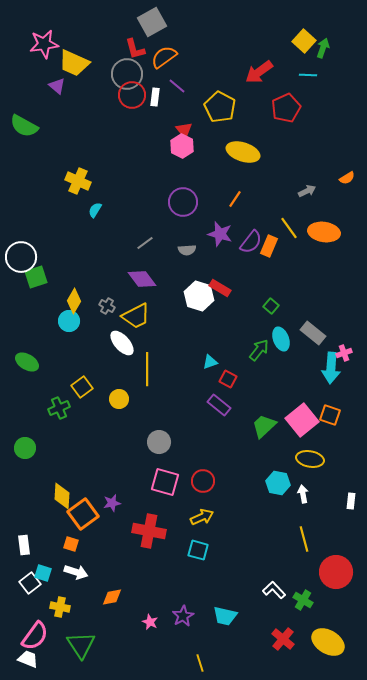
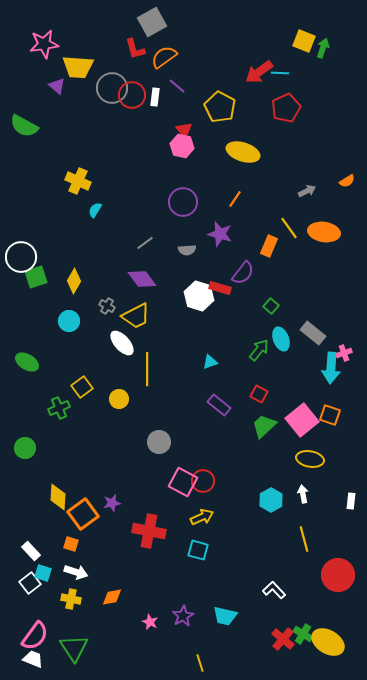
yellow square at (304, 41): rotated 20 degrees counterclockwise
yellow trapezoid at (74, 63): moved 4 px right, 4 px down; rotated 20 degrees counterclockwise
gray circle at (127, 74): moved 15 px left, 14 px down
cyan line at (308, 75): moved 28 px left, 2 px up
pink hexagon at (182, 146): rotated 15 degrees counterclockwise
orange semicircle at (347, 178): moved 3 px down
purple semicircle at (251, 242): moved 8 px left, 31 px down
red rectangle at (220, 288): rotated 15 degrees counterclockwise
yellow diamond at (74, 301): moved 20 px up
red square at (228, 379): moved 31 px right, 15 px down
pink square at (165, 482): moved 18 px right; rotated 12 degrees clockwise
cyan hexagon at (278, 483): moved 7 px left, 17 px down; rotated 20 degrees clockwise
yellow diamond at (62, 496): moved 4 px left, 1 px down
white rectangle at (24, 545): moved 7 px right, 6 px down; rotated 36 degrees counterclockwise
red circle at (336, 572): moved 2 px right, 3 px down
green cross at (303, 600): moved 34 px down
yellow cross at (60, 607): moved 11 px right, 8 px up
green triangle at (81, 645): moved 7 px left, 3 px down
white trapezoid at (28, 659): moved 5 px right
